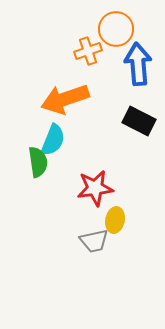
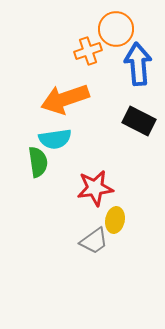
cyan semicircle: moved 2 px right, 1 px up; rotated 60 degrees clockwise
gray trapezoid: rotated 24 degrees counterclockwise
